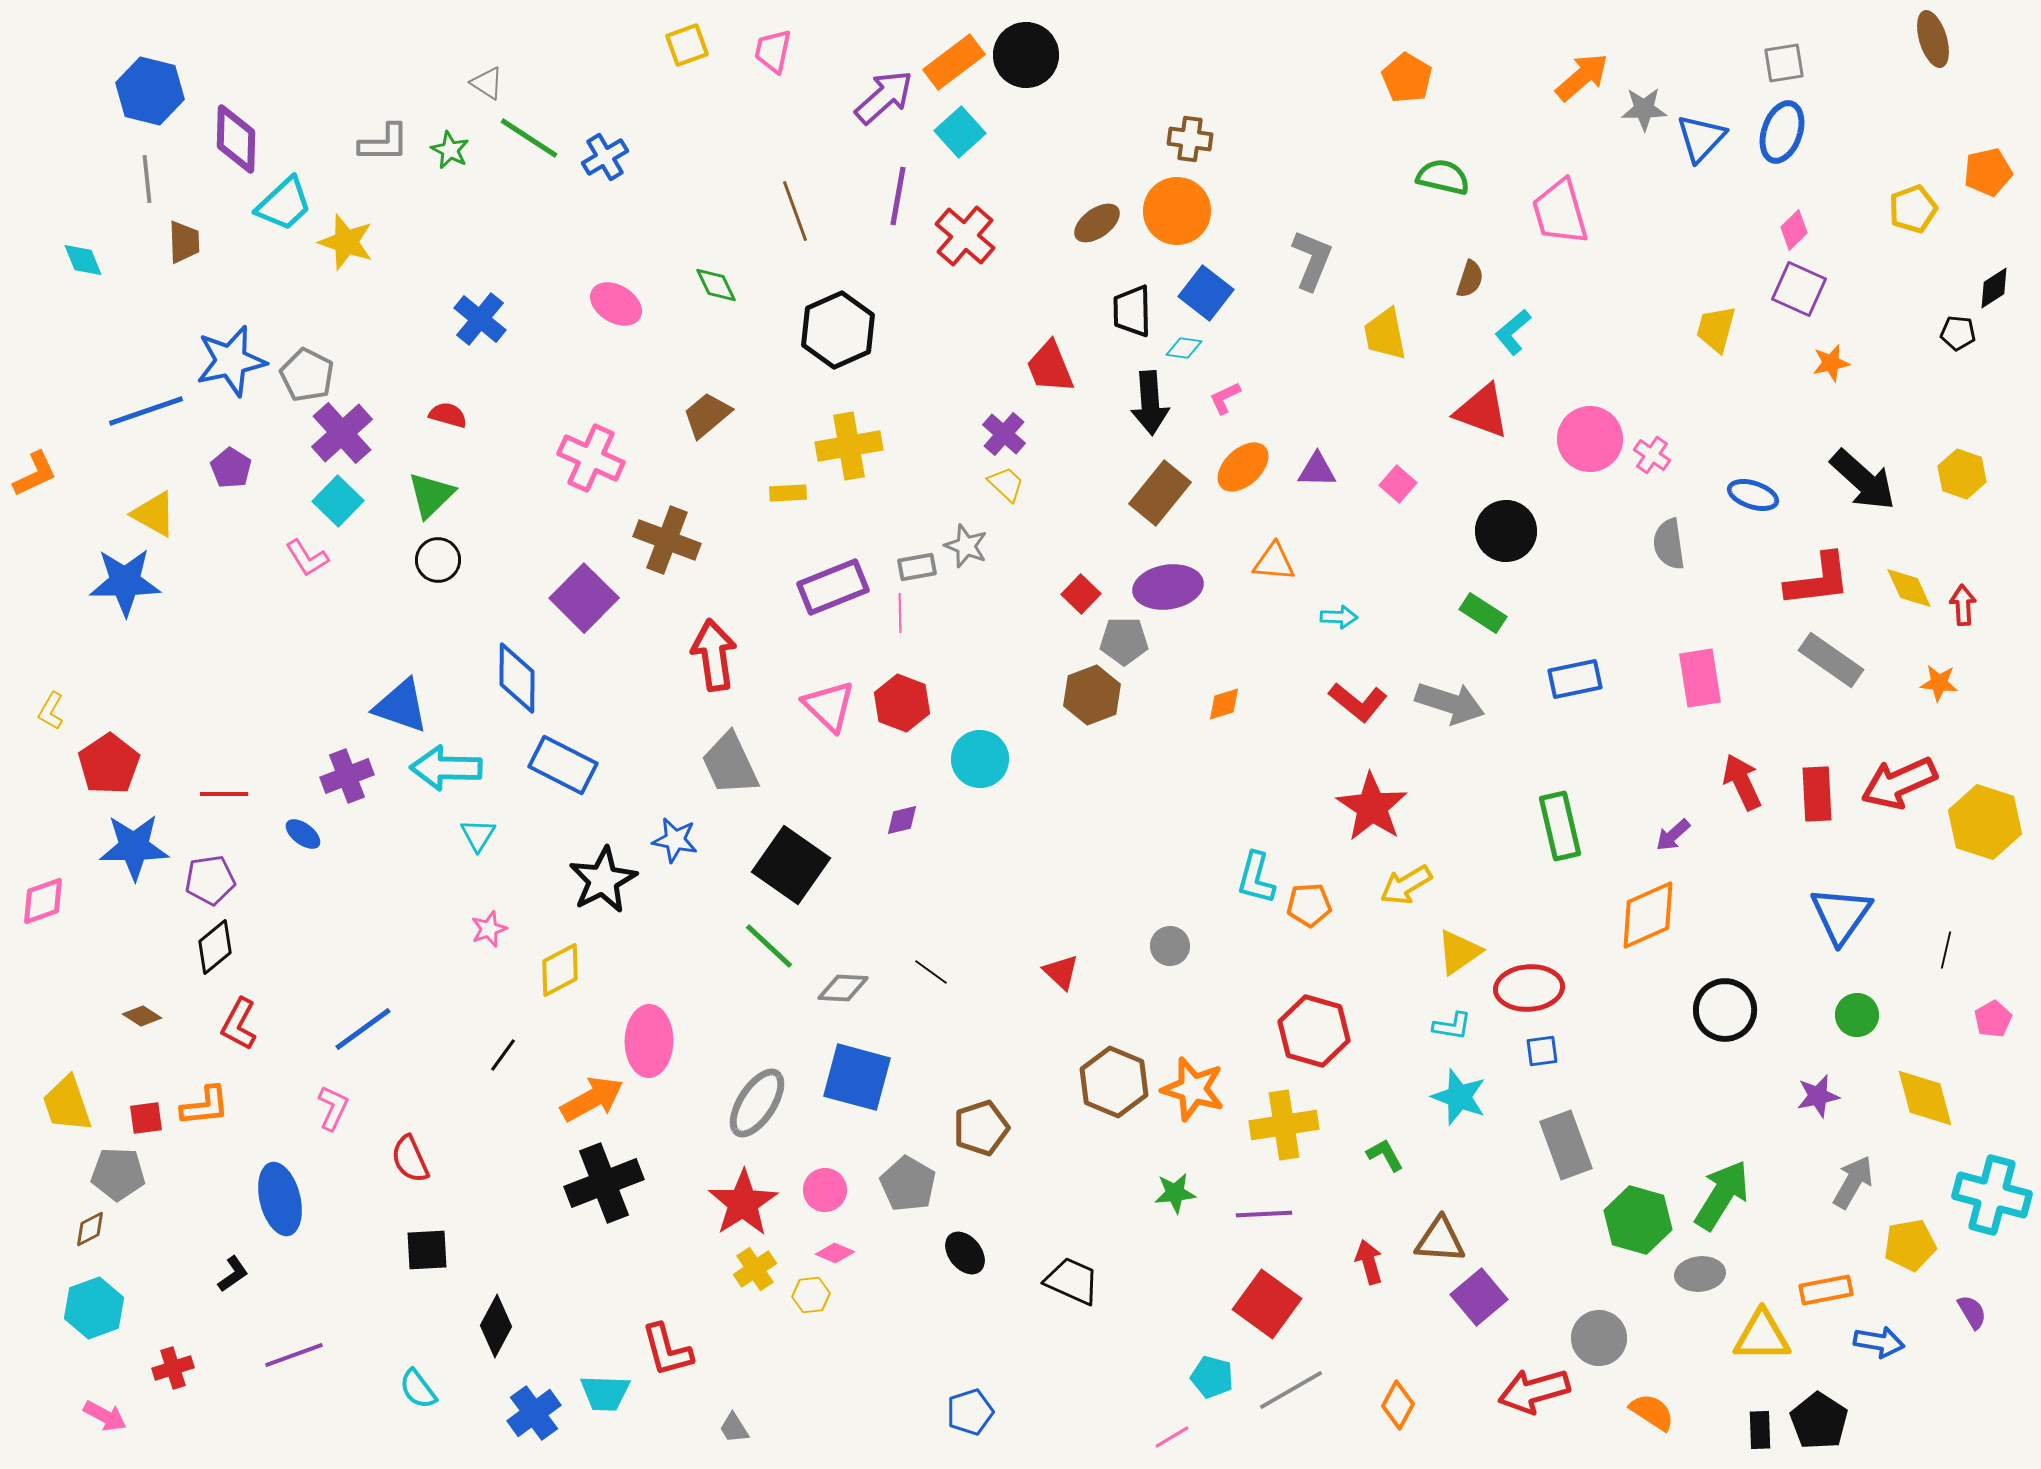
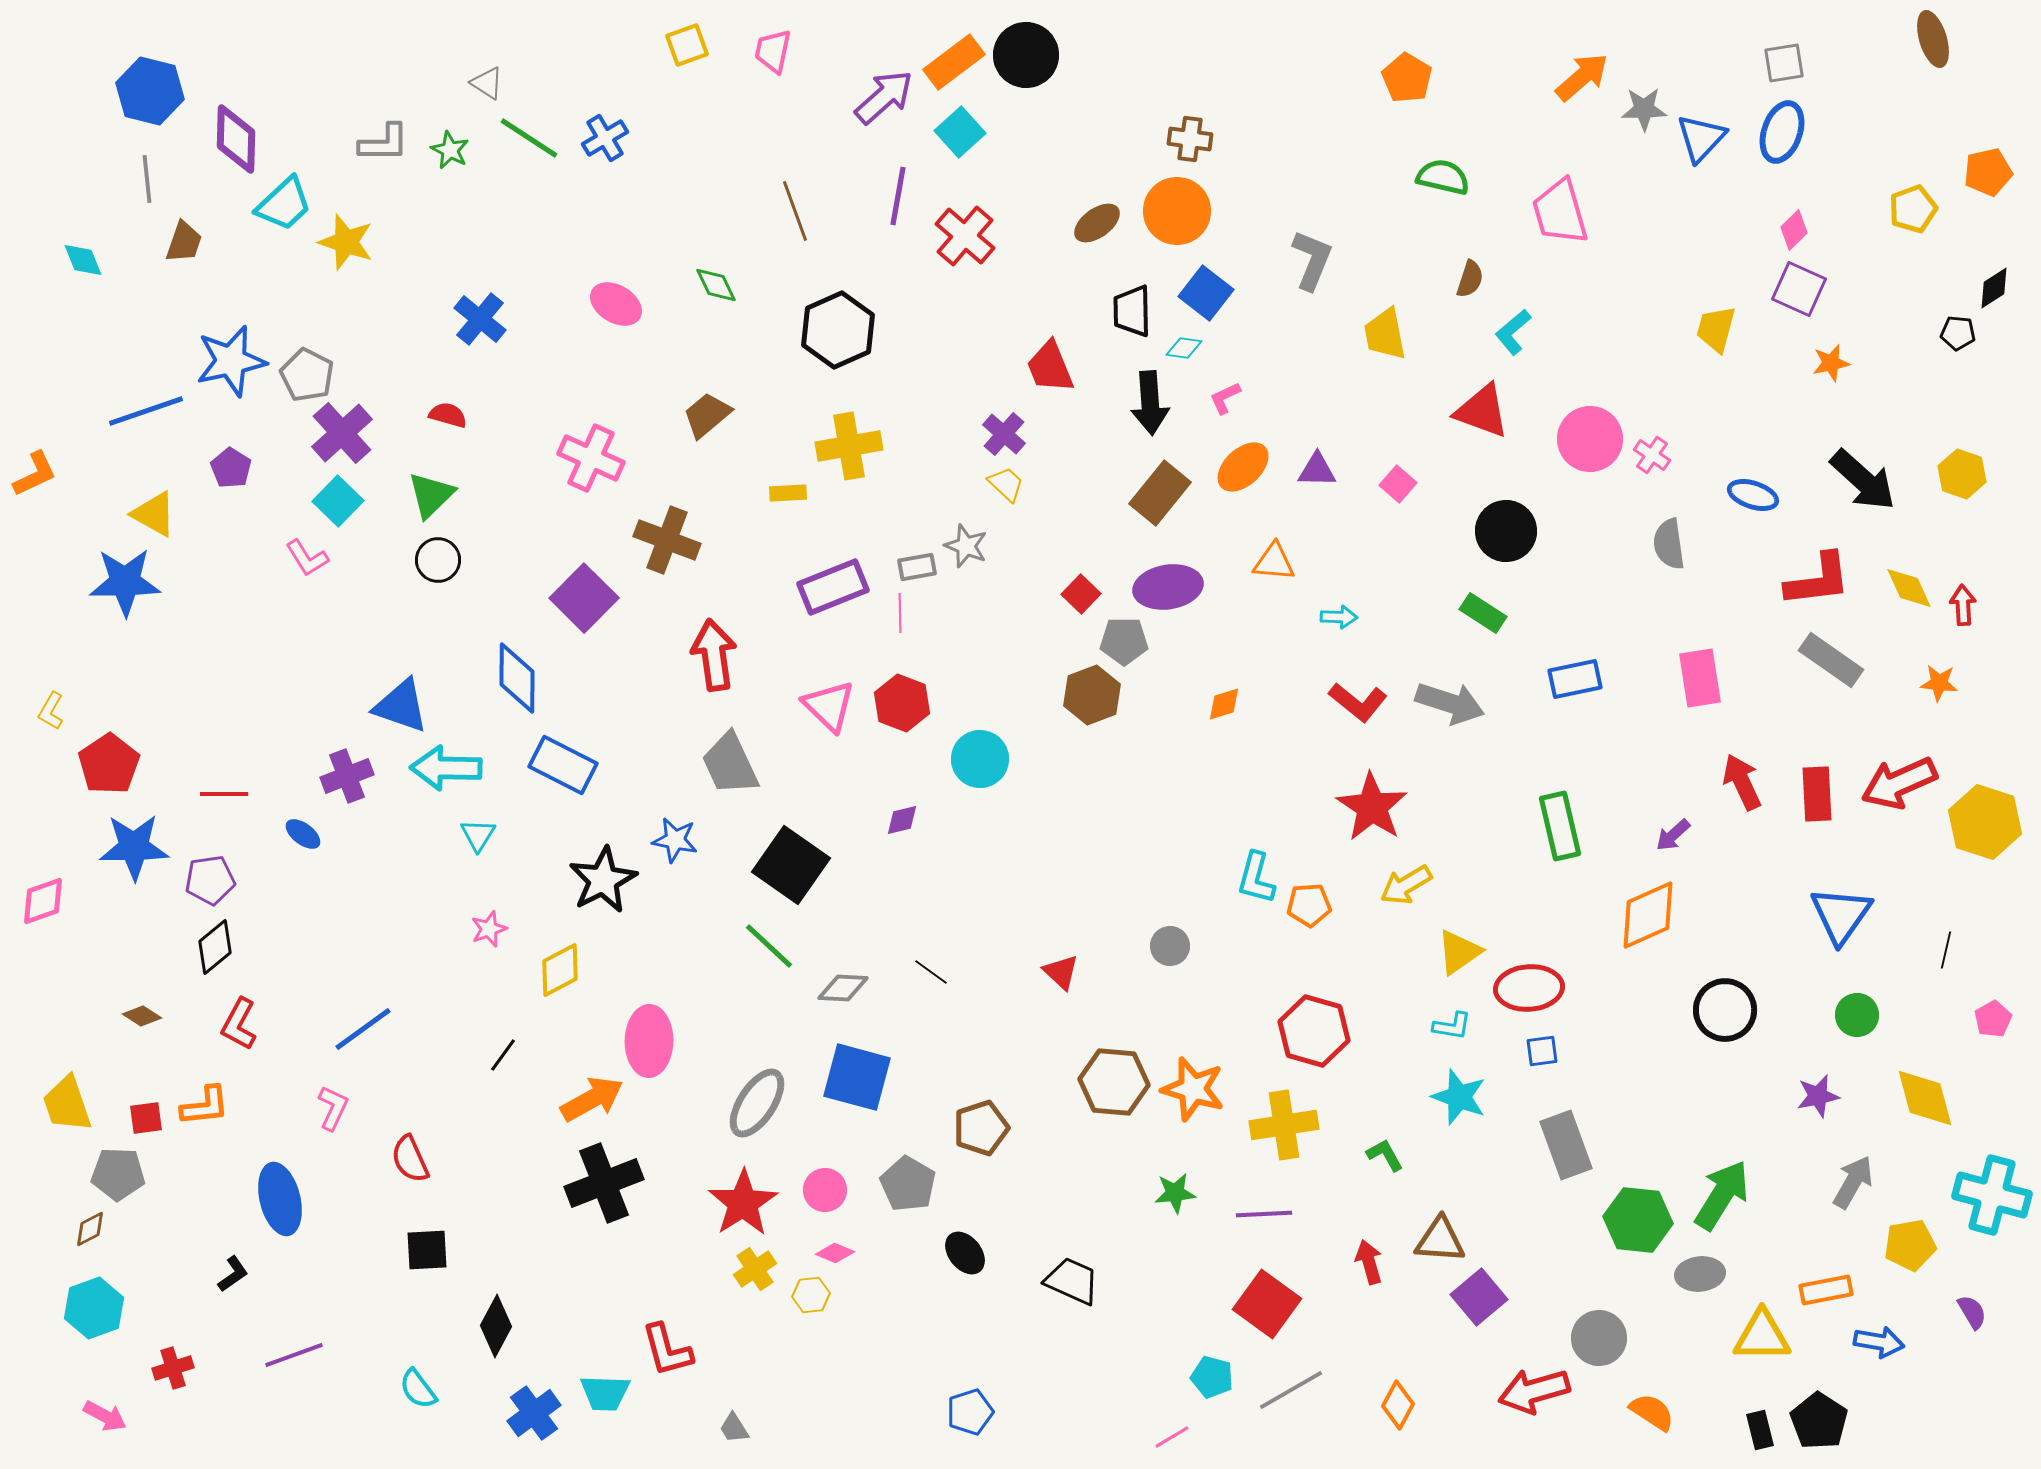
blue cross at (605, 157): moved 19 px up
brown trapezoid at (184, 242): rotated 21 degrees clockwise
brown hexagon at (1114, 1082): rotated 18 degrees counterclockwise
green hexagon at (1638, 1220): rotated 10 degrees counterclockwise
black rectangle at (1760, 1430): rotated 12 degrees counterclockwise
